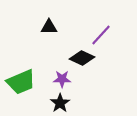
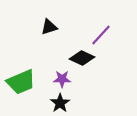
black triangle: rotated 18 degrees counterclockwise
